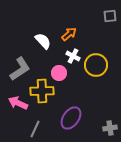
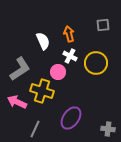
gray square: moved 7 px left, 9 px down
orange arrow: rotated 63 degrees counterclockwise
white semicircle: rotated 18 degrees clockwise
white cross: moved 3 px left
yellow circle: moved 2 px up
pink circle: moved 1 px left, 1 px up
yellow cross: rotated 20 degrees clockwise
pink arrow: moved 1 px left, 1 px up
gray cross: moved 2 px left, 1 px down; rotated 16 degrees clockwise
